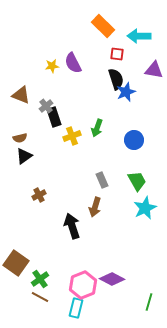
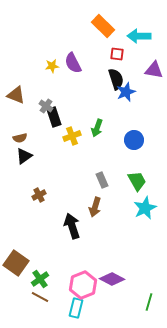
brown triangle: moved 5 px left
gray cross: rotated 16 degrees counterclockwise
